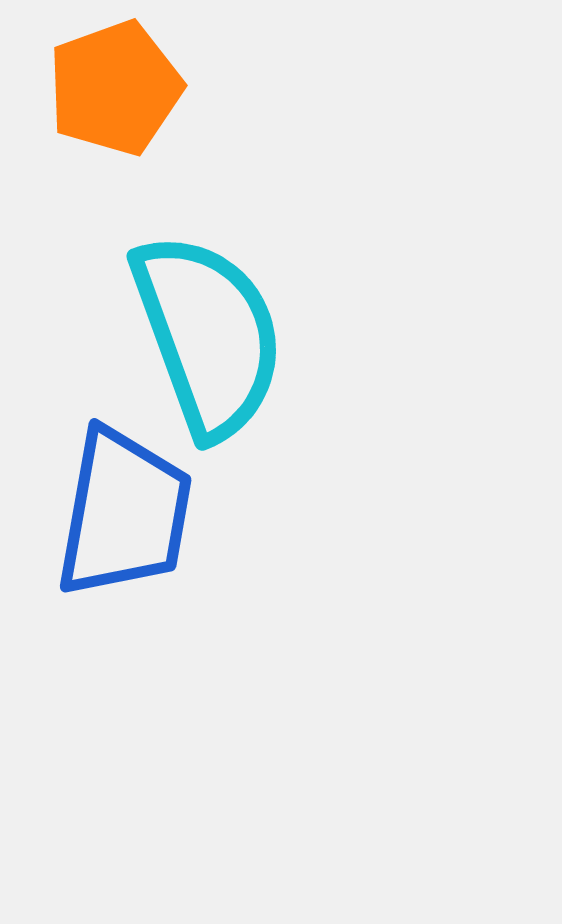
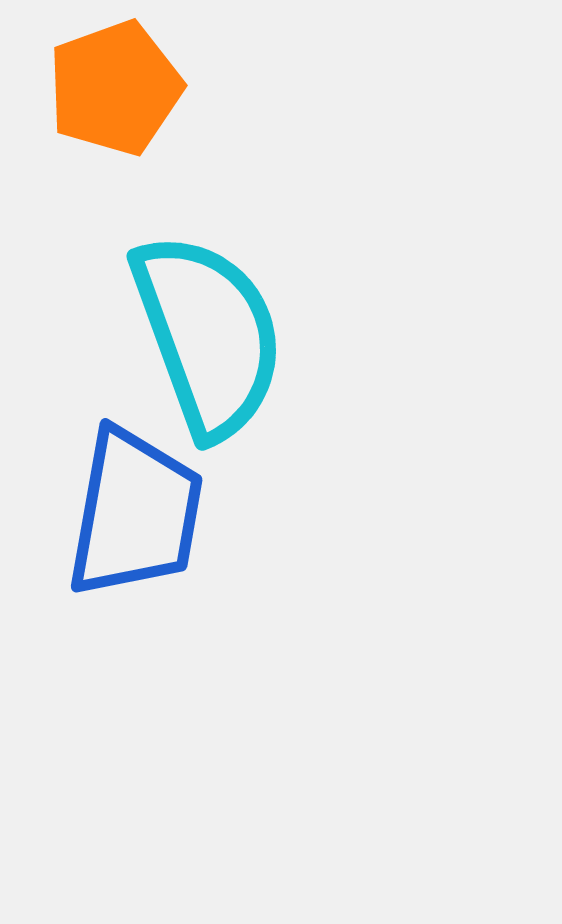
blue trapezoid: moved 11 px right
